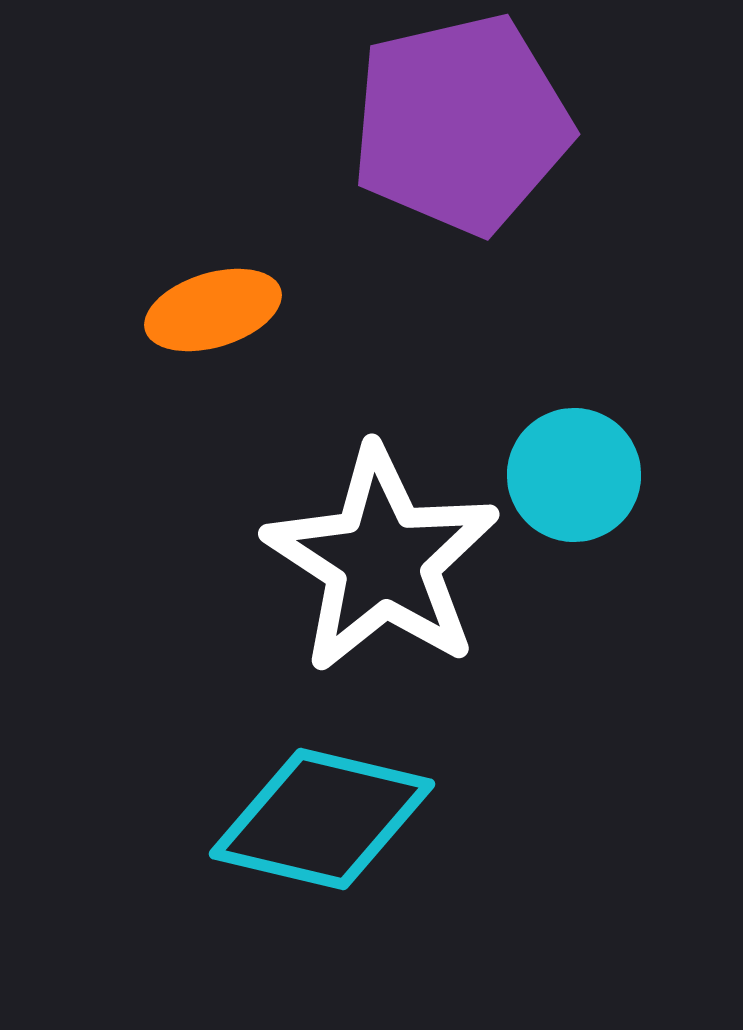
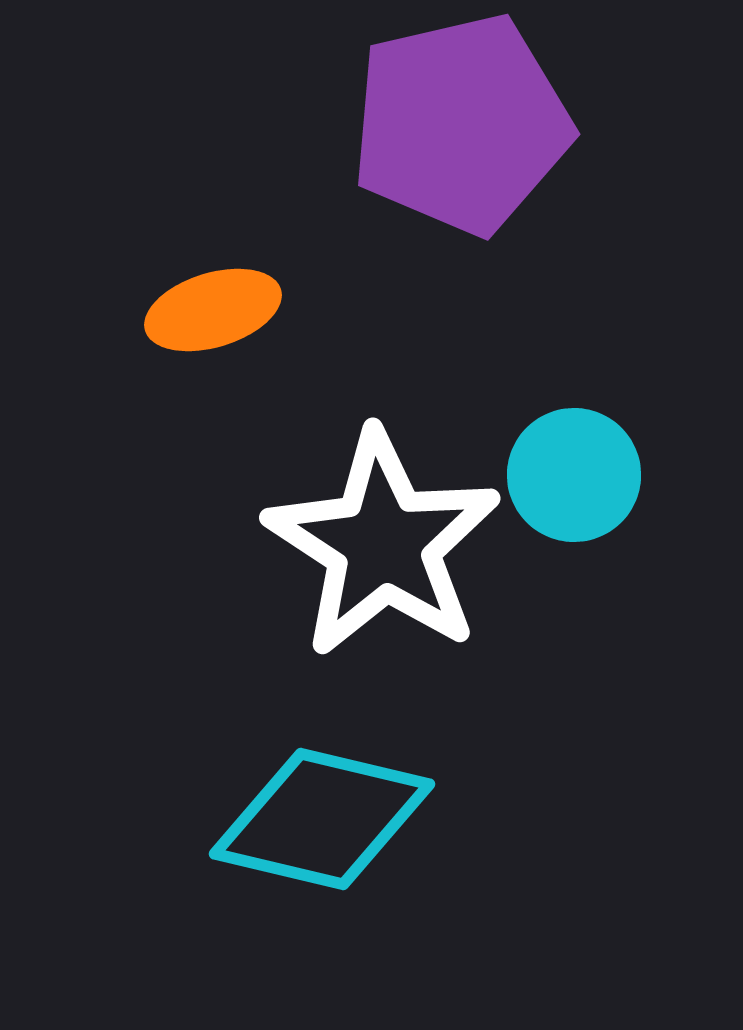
white star: moved 1 px right, 16 px up
